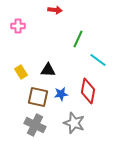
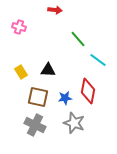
pink cross: moved 1 px right, 1 px down; rotated 16 degrees clockwise
green line: rotated 66 degrees counterclockwise
blue star: moved 4 px right, 4 px down
